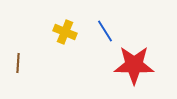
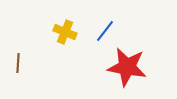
blue line: rotated 70 degrees clockwise
red star: moved 7 px left, 2 px down; rotated 9 degrees clockwise
